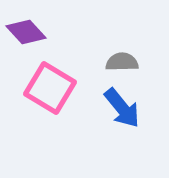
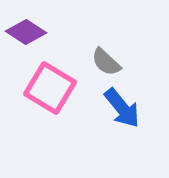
purple diamond: rotated 15 degrees counterclockwise
gray semicircle: moved 16 px left; rotated 136 degrees counterclockwise
